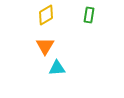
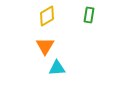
yellow diamond: moved 1 px right, 1 px down
